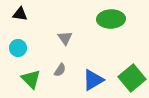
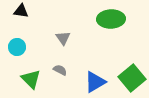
black triangle: moved 1 px right, 3 px up
gray triangle: moved 2 px left
cyan circle: moved 1 px left, 1 px up
gray semicircle: rotated 96 degrees counterclockwise
blue triangle: moved 2 px right, 2 px down
